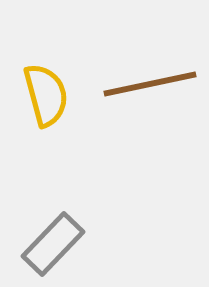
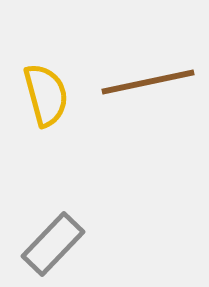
brown line: moved 2 px left, 2 px up
